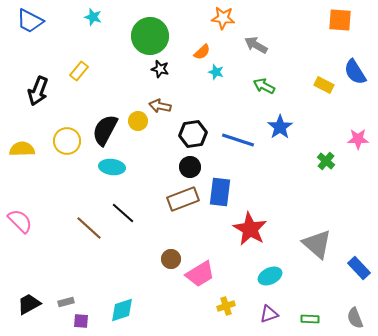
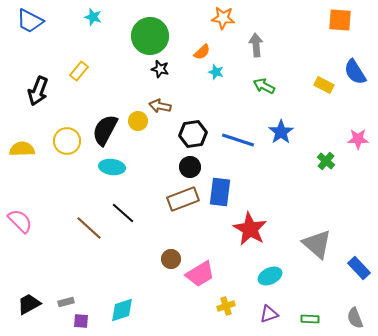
gray arrow at (256, 45): rotated 55 degrees clockwise
blue star at (280, 127): moved 1 px right, 5 px down
